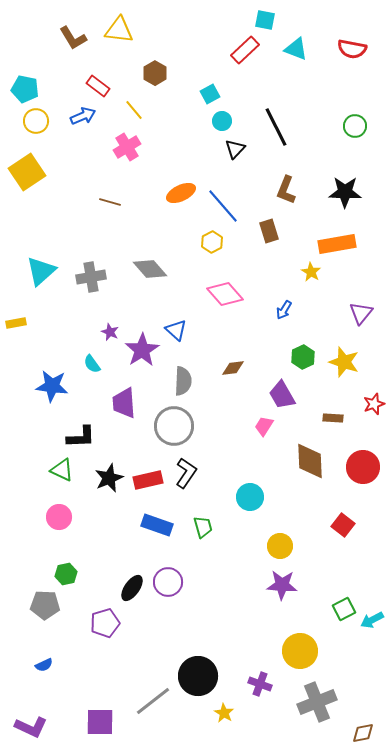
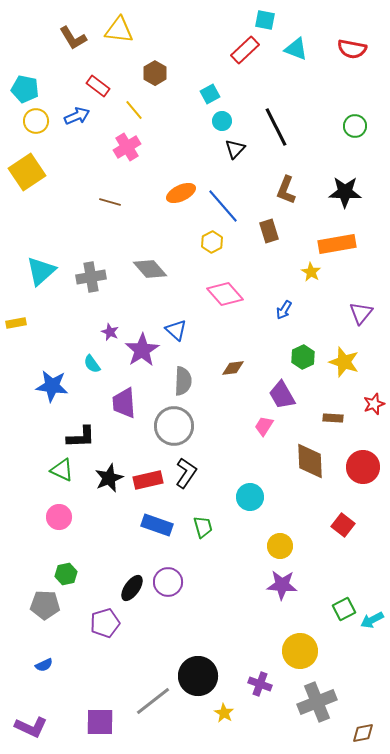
blue arrow at (83, 116): moved 6 px left
